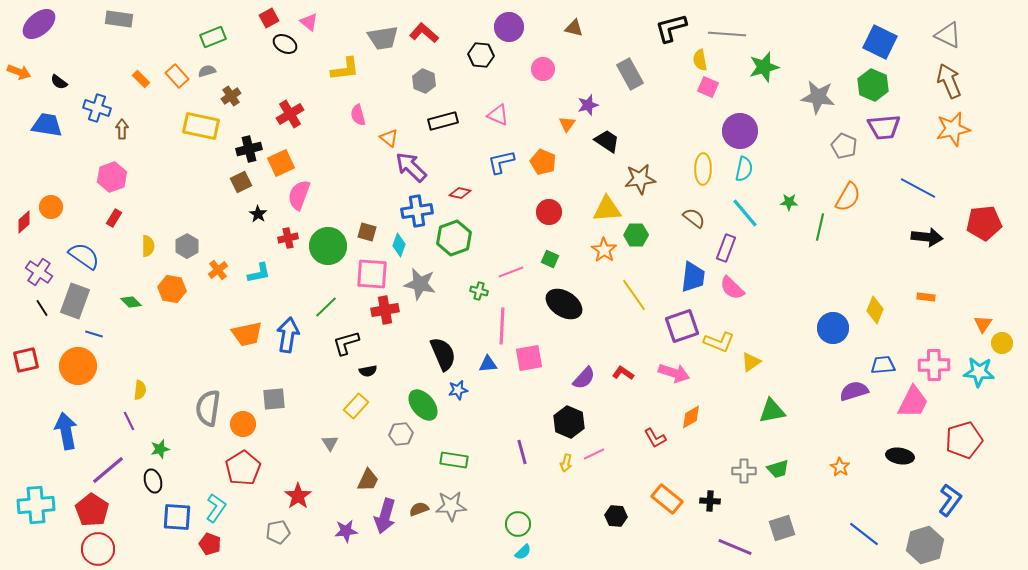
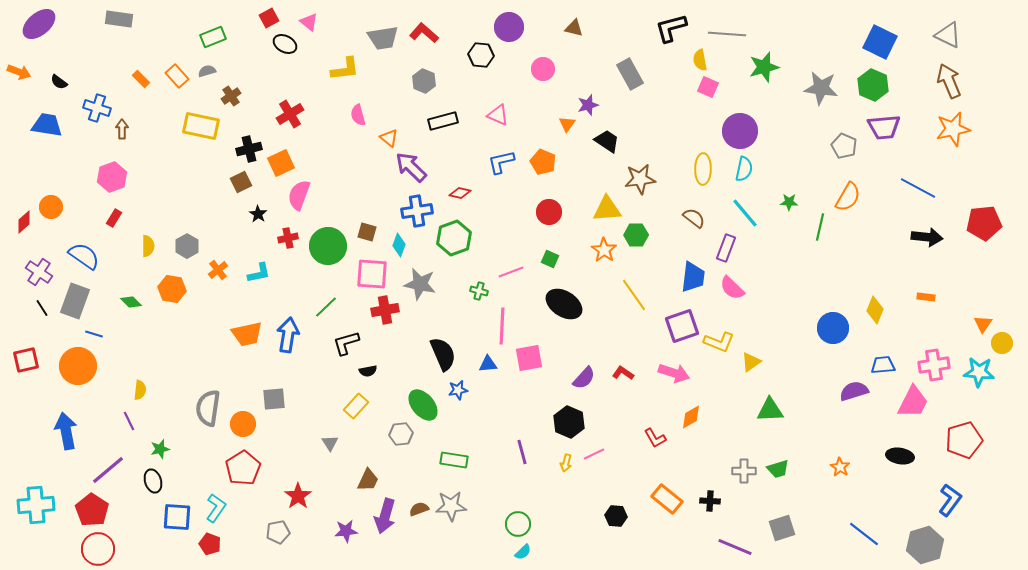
gray star at (818, 97): moved 3 px right, 9 px up
pink cross at (934, 365): rotated 8 degrees counterclockwise
green triangle at (772, 411): moved 2 px left, 1 px up; rotated 8 degrees clockwise
